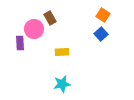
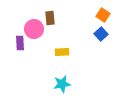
brown rectangle: rotated 24 degrees clockwise
